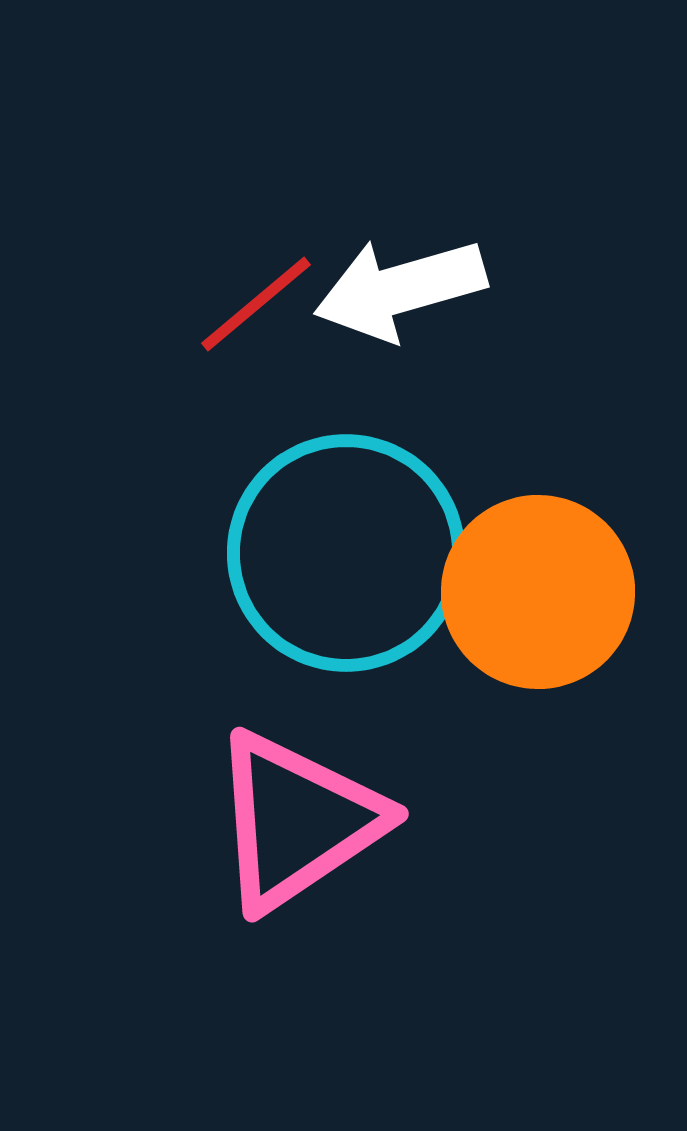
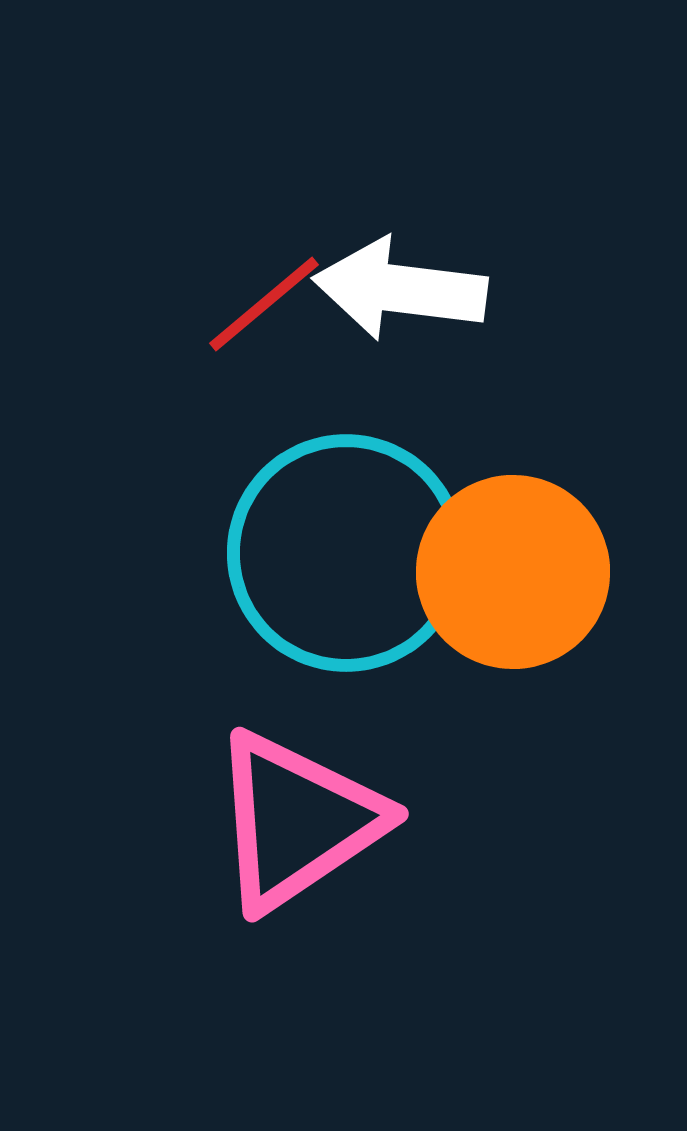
white arrow: rotated 23 degrees clockwise
red line: moved 8 px right
orange circle: moved 25 px left, 20 px up
